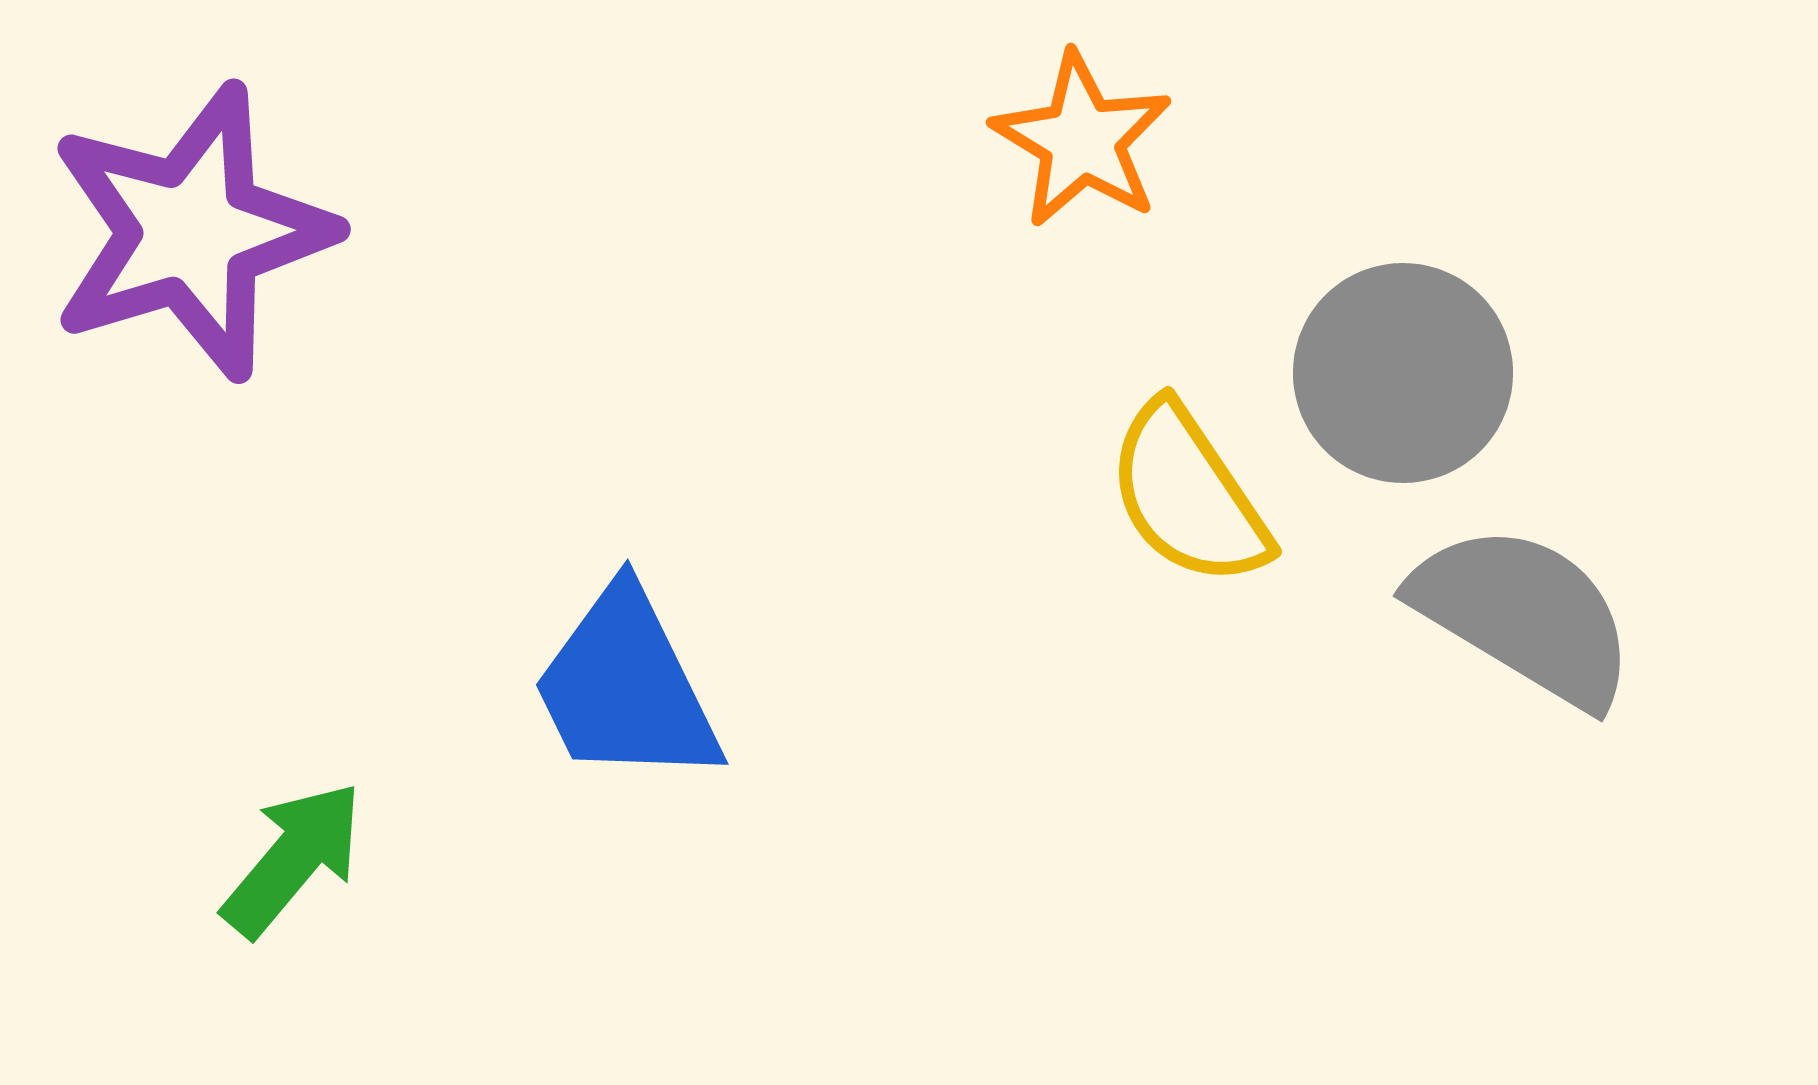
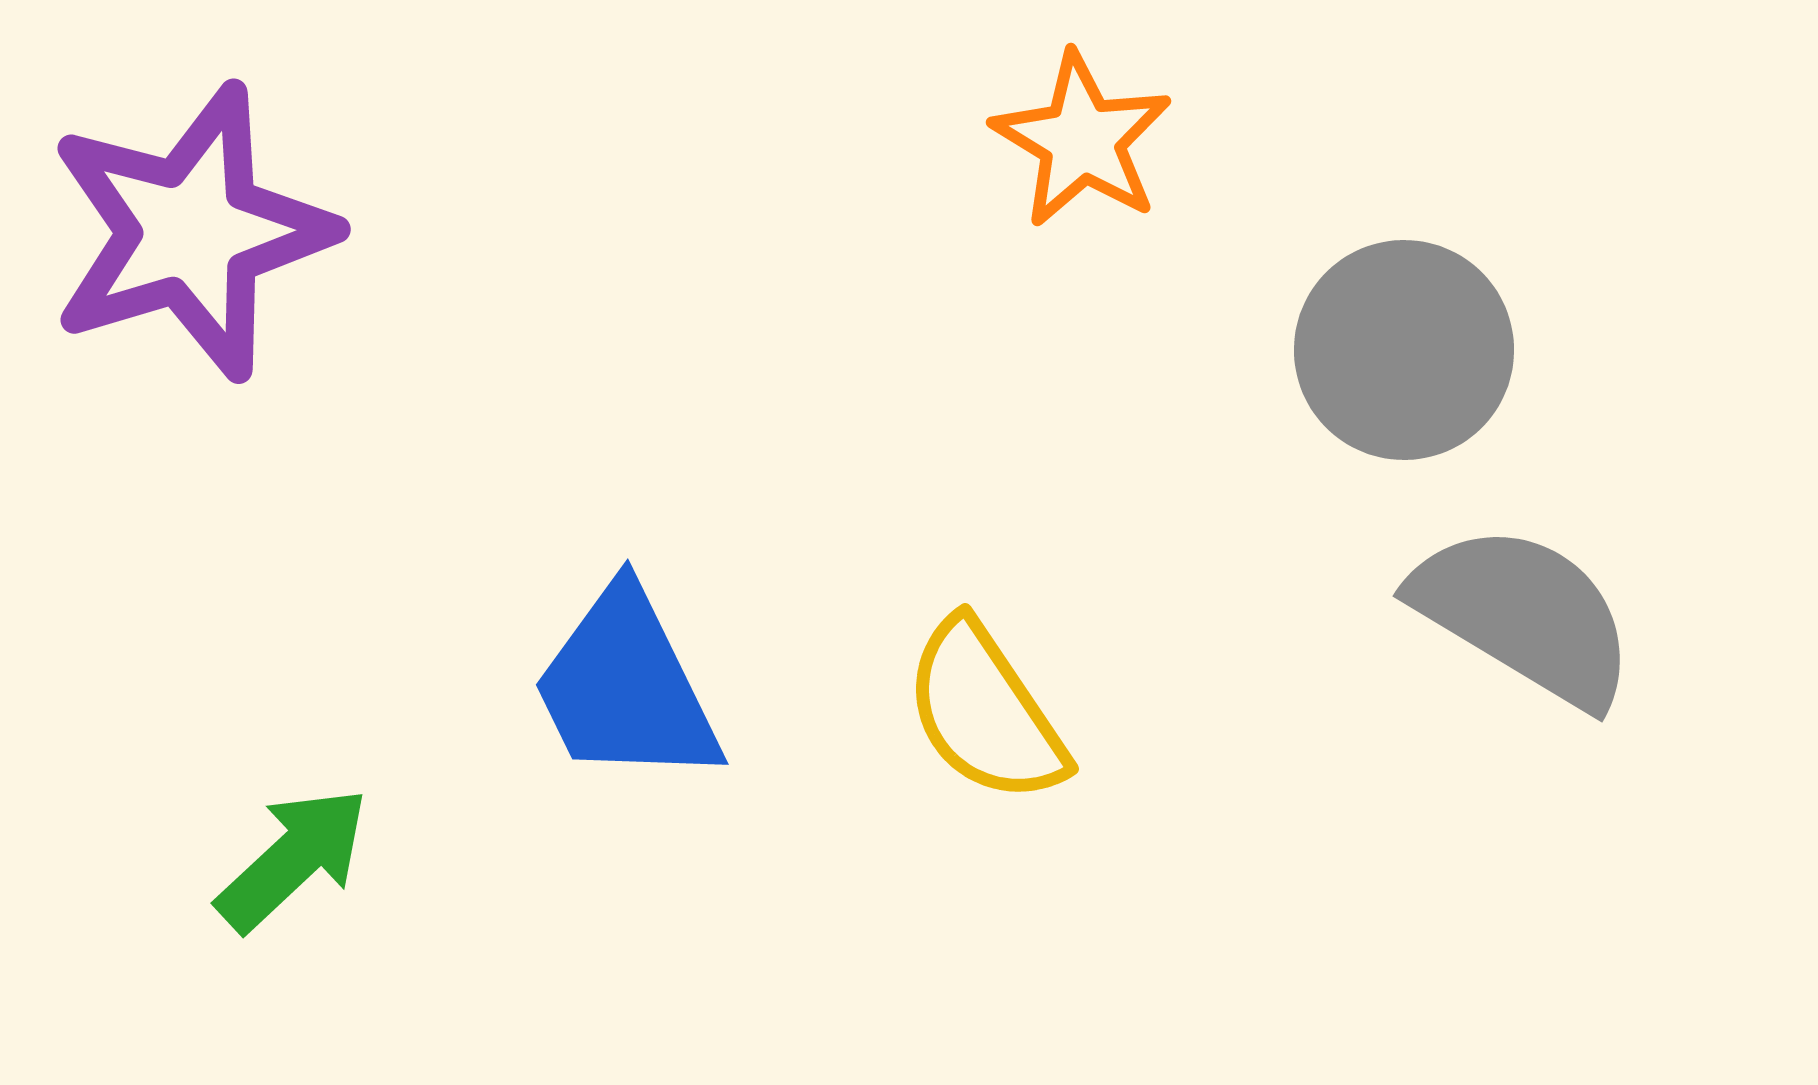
gray circle: moved 1 px right, 23 px up
yellow semicircle: moved 203 px left, 217 px down
green arrow: rotated 7 degrees clockwise
